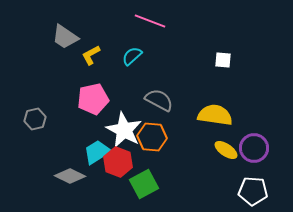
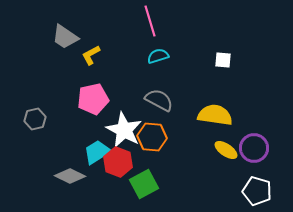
pink line: rotated 52 degrees clockwise
cyan semicircle: moved 26 px right; rotated 25 degrees clockwise
white pentagon: moved 4 px right; rotated 12 degrees clockwise
